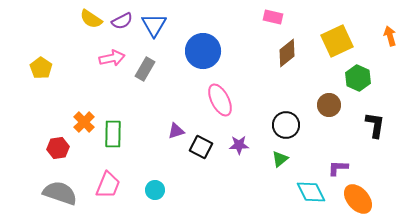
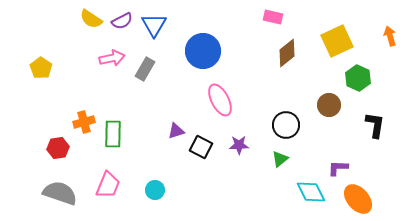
orange cross: rotated 30 degrees clockwise
